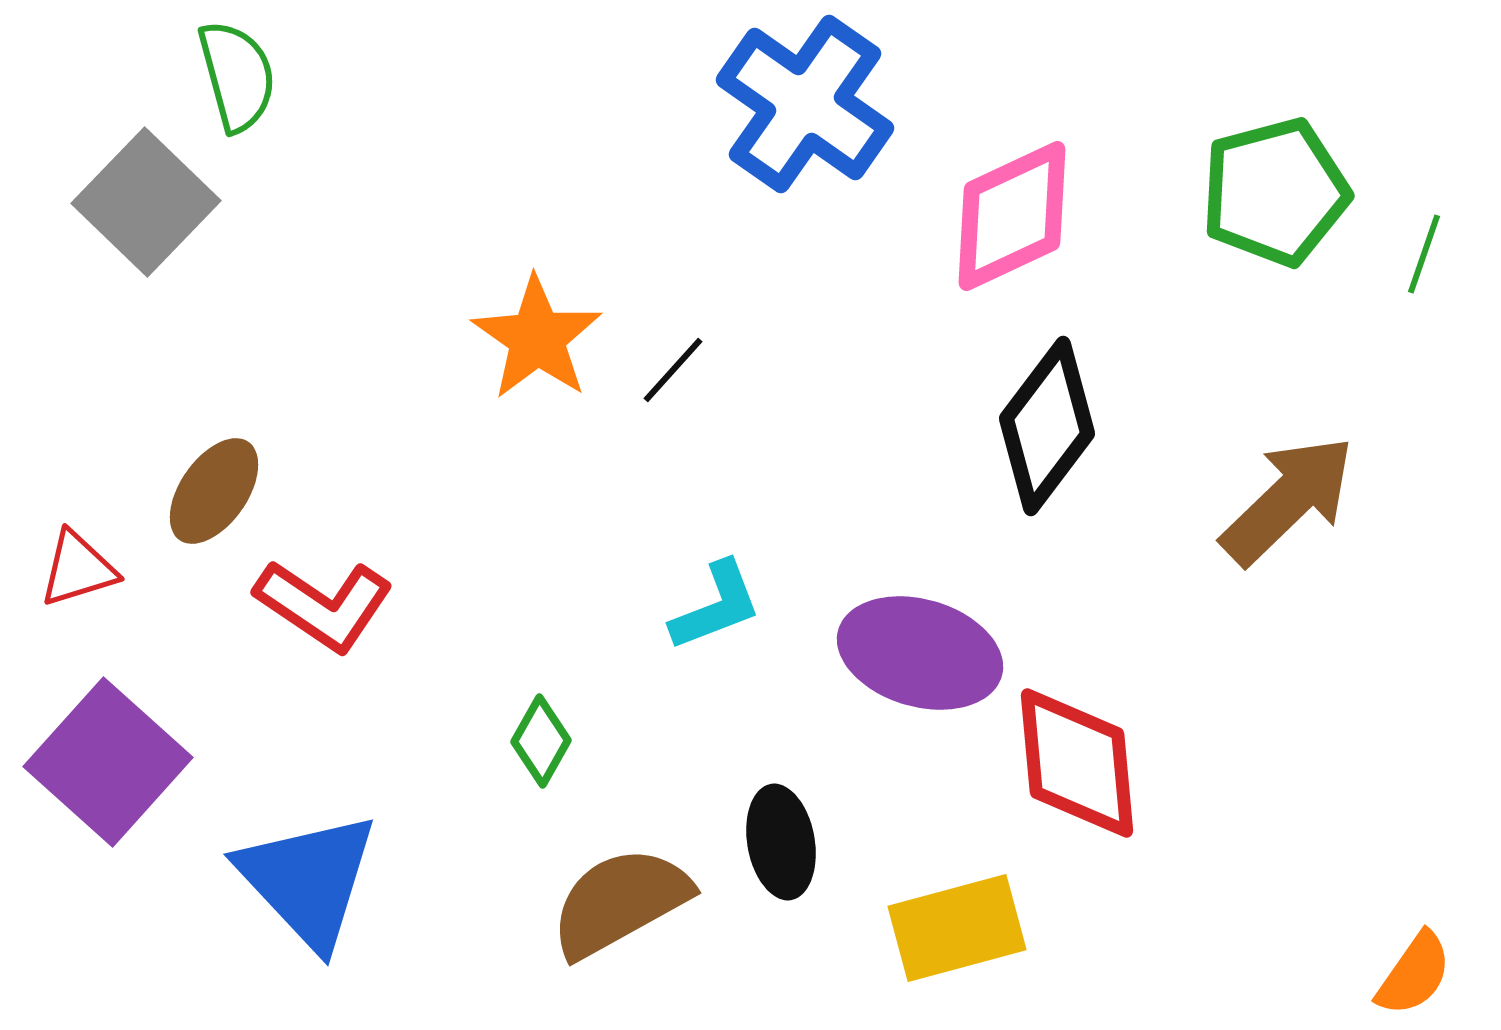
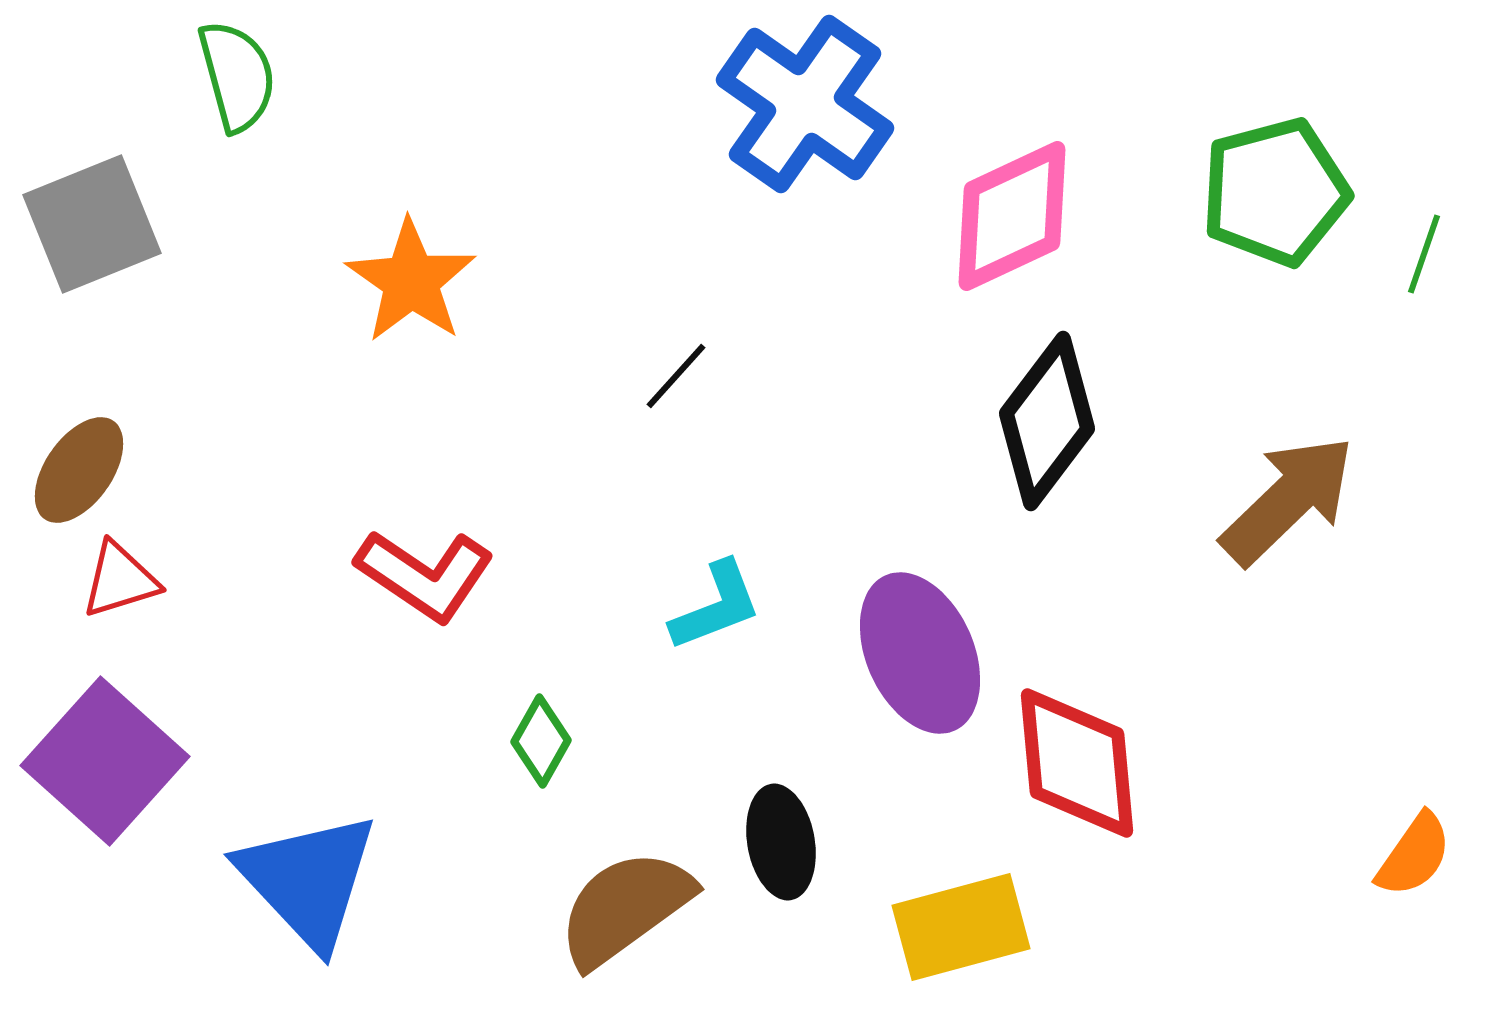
gray square: moved 54 px left, 22 px down; rotated 24 degrees clockwise
orange star: moved 126 px left, 57 px up
black line: moved 3 px right, 6 px down
black diamond: moved 5 px up
brown ellipse: moved 135 px left, 21 px up
red triangle: moved 42 px right, 11 px down
red L-shape: moved 101 px right, 30 px up
purple ellipse: rotated 50 degrees clockwise
purple square: moved 3 px left, 1 px up
brown semicircle: moved 5 px right, 6 px down; rotated 7 degrees counterclockwise
yellow rectangle: moved 4 px right, 1 px up
orange semicircle: moved 119 px up
